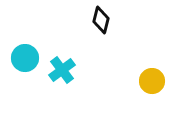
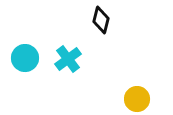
cyan cross: moved 6 px right, 11 px up
yellow circle: moved 15 px left, 18 px down
